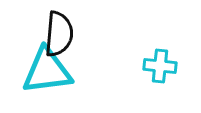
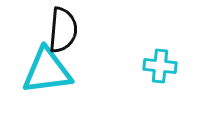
black semicircle: moved 4 px right, 4 px up
